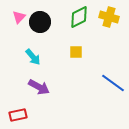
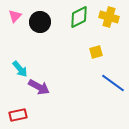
pink triangle: moved 4 px left, 1 px up
yellow square: moved 20 px right; rotated 16 degrees counterclockwise
cyan arrow: moved 13 px left, 12 px down
